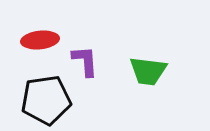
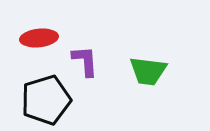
red ellipse: moved 1 px left, 2 px up
black pentagon: rotated 9 degrees counterclockwise
